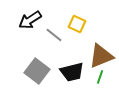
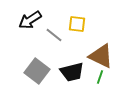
yellow square: rotated 18 degrees counterclockwise
brown triangle: rotated 48 degrees clockwise
